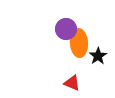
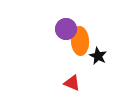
orange ellipse: moved 1 px right, 2 px up
black star: rotated 12 degrees counterclockwise
